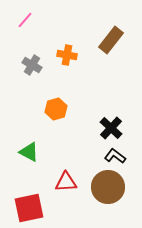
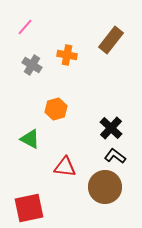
pink line: moved 7 px down
green triangle: moved 1 px right, 13 px up
red triangle: moved 1 px left, 15 px up; rotated 10 degrees clockwise
brown circle: moved 3 px left
